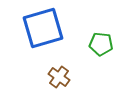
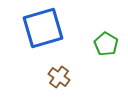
green pentagon: moved 5 px right; rotated 25 degrees clockwise
